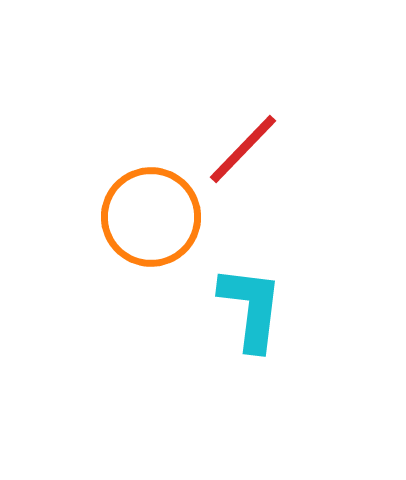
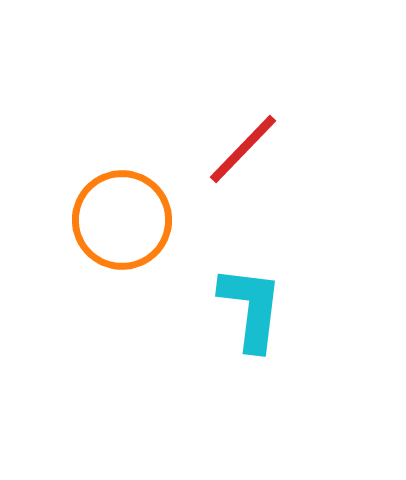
orange circle: moved 29 px left, 3 px down
